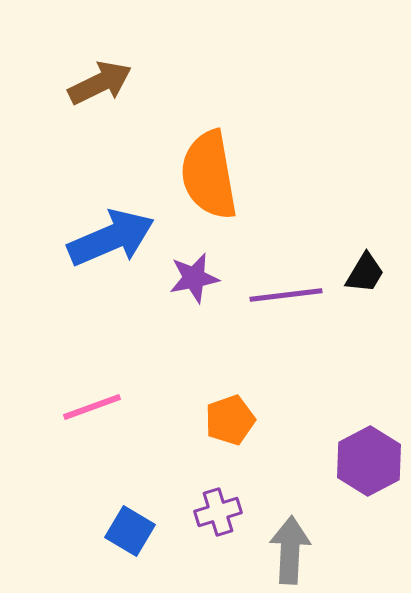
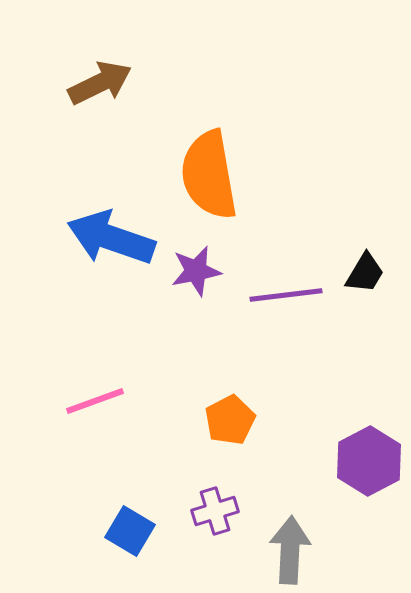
blue arrow: rotated 138 degrees counterclockwise
purple star: moved 2 px right, 7 px up
pink line: moved 3 px right, 6 px up
orange pentagon: rotated 9 degrees counterclockwise
purple cross: moved 3 px left, 1 px up
